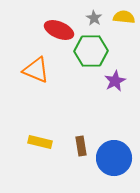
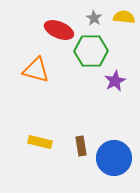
orange triangle: rotated 8 degrees counterclockwise
